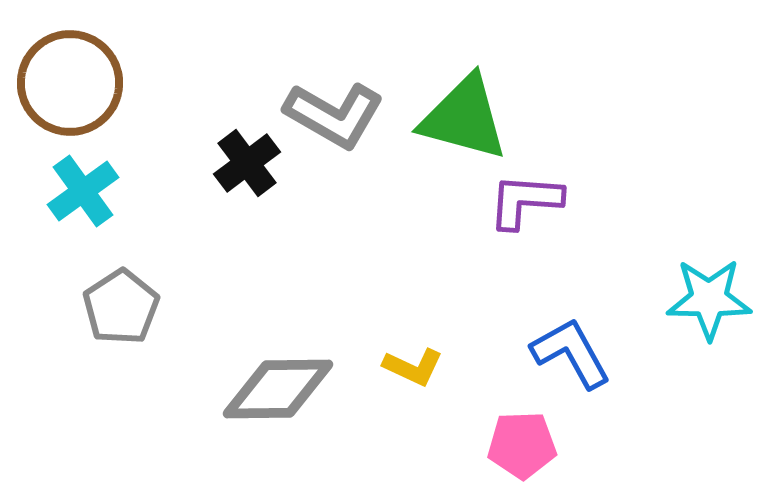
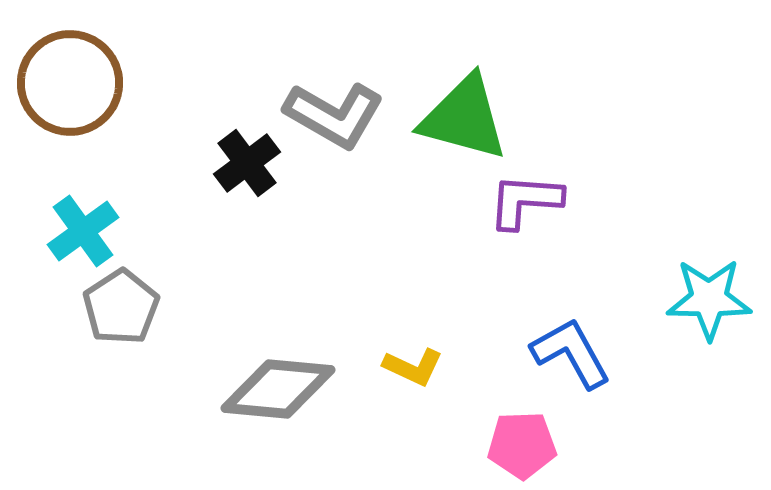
cyan cross: moved 40 px down
gray diamond: rotated 6 degrees clockwise
